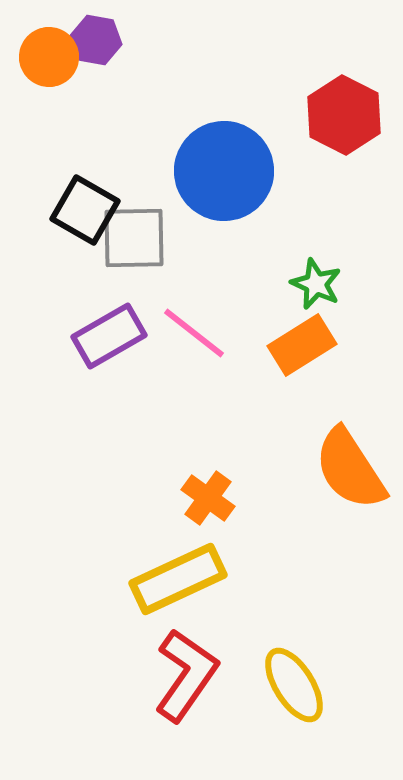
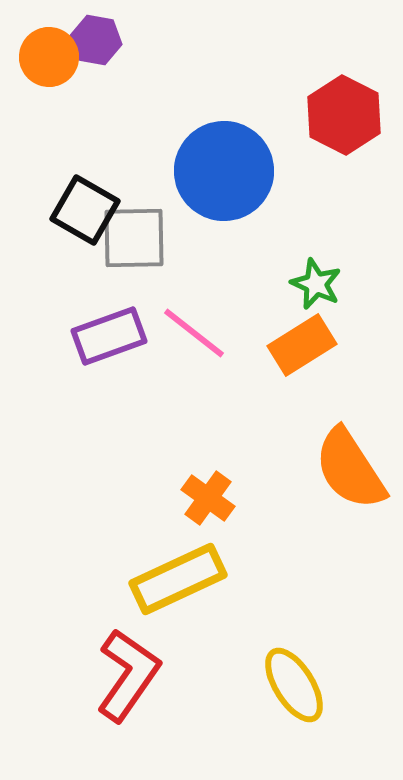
purple rectangle: rotated 10 degrees clockwise
red L-shape: moved 58 px left
